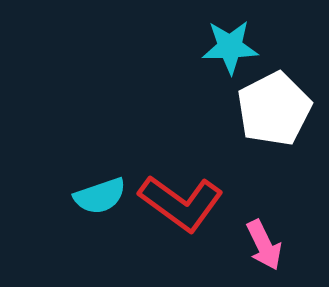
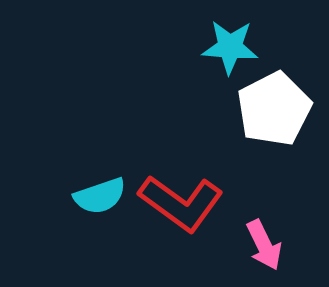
cyan star: rotated 6 degrees clockwise
